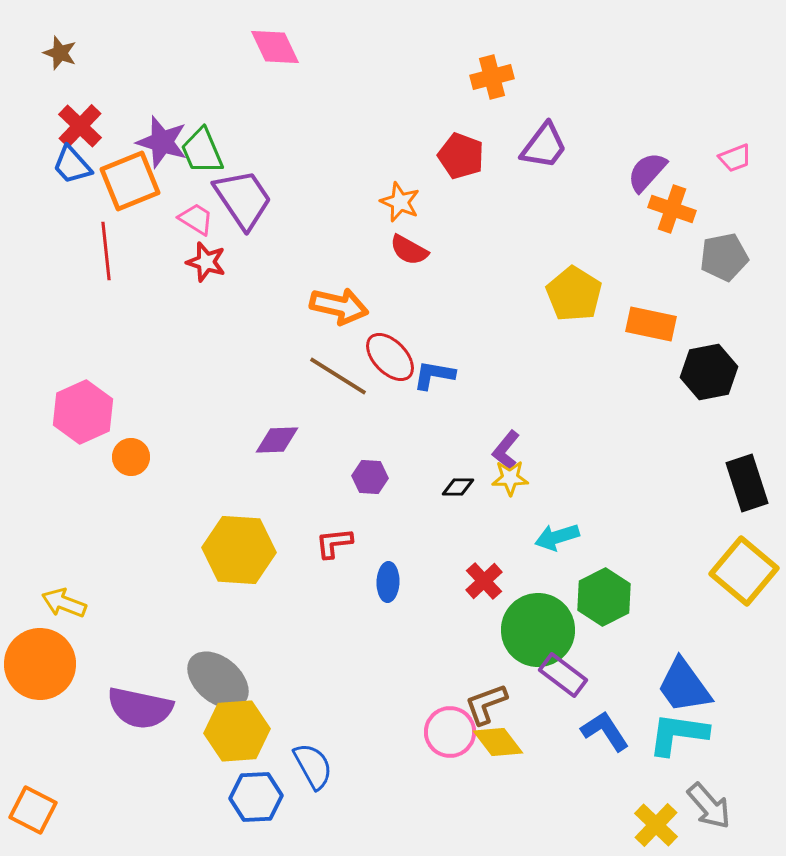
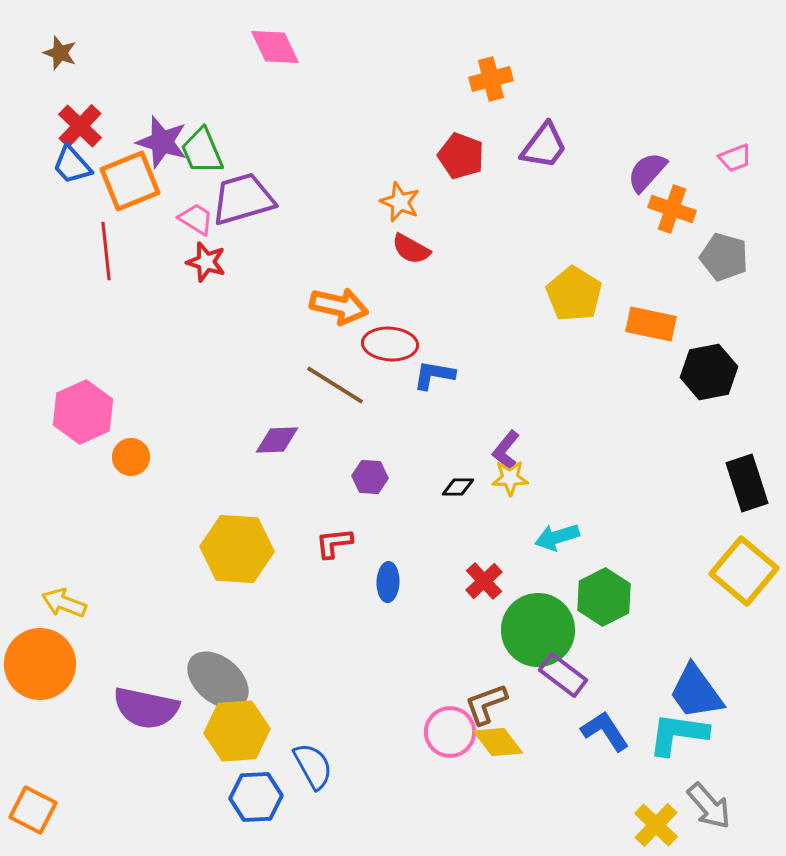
orange cross at (492, 77): moved 1 px left, 2 px down
purple trapezoid at (243, 199): rotated 72 degrees counterclockwise
red semicircle at (409, 250): moved 2 px right, 1 px up
gray pentagon at (724, 257): rotated 27 degrees clockwise
red ellipse at (390, 357): moved 13 px up; rotated 42 degrees counterclockwise
brown line at (338, 376): moved 3 px left, 9 px down
yellow hexagon at (239, 550): moved 2 px left, 1 px up
blue trapezoid at (684, 686): moved 12 px right, 6 px down
purple semicircle at (140, 708): moved 6 px right
